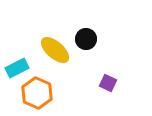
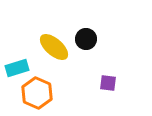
yellow ellipse: moved 1 px left, 3 px up
cyan rectangle: rotated 10 degrees clockwise
purple square: rotated 18 degrees counterclockwise
